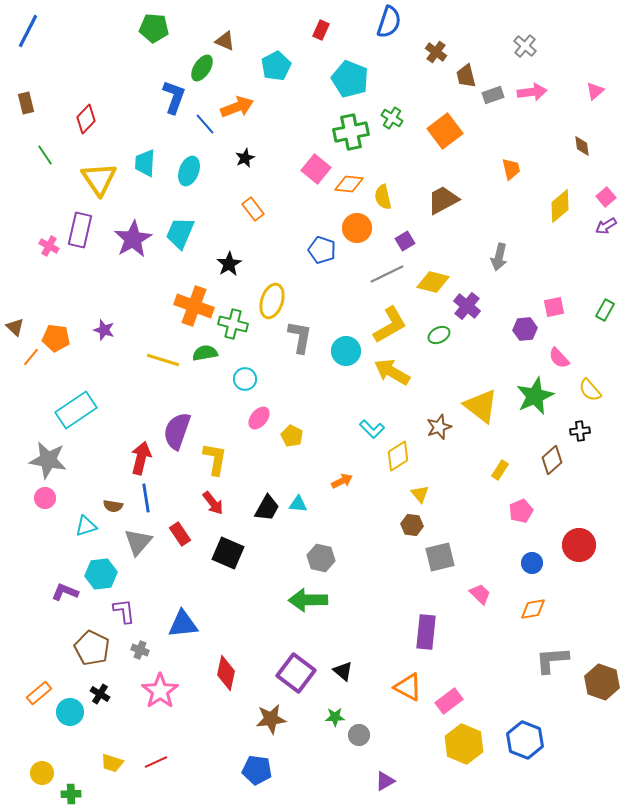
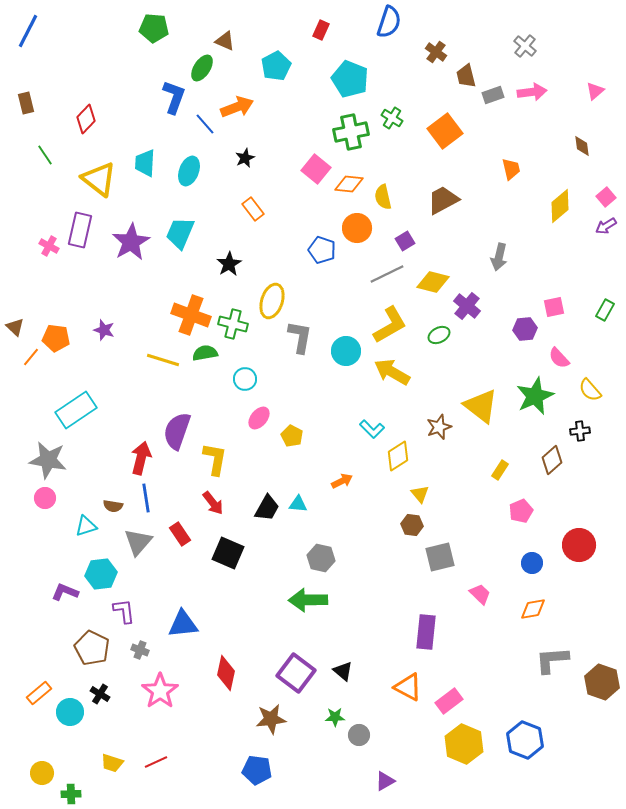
yellow triangle at (99, 179): rotated 18 degrees counterclockwise
purple star at (133, 239): moved 2 px left, 3 px down
orange cross at (194, 306): moved 3 px left, 9 px down
